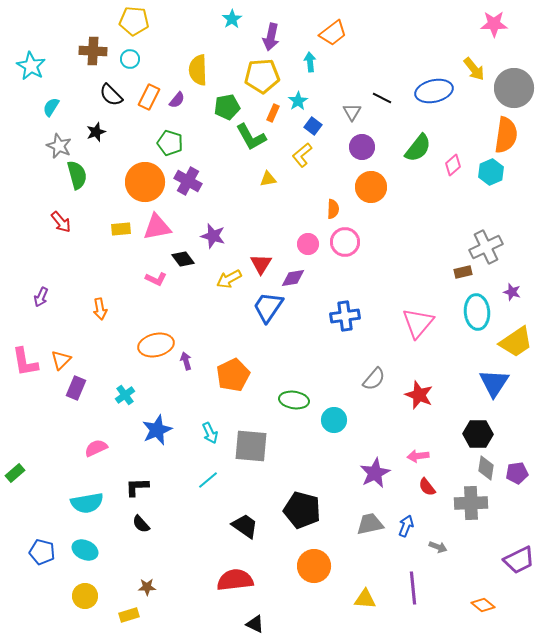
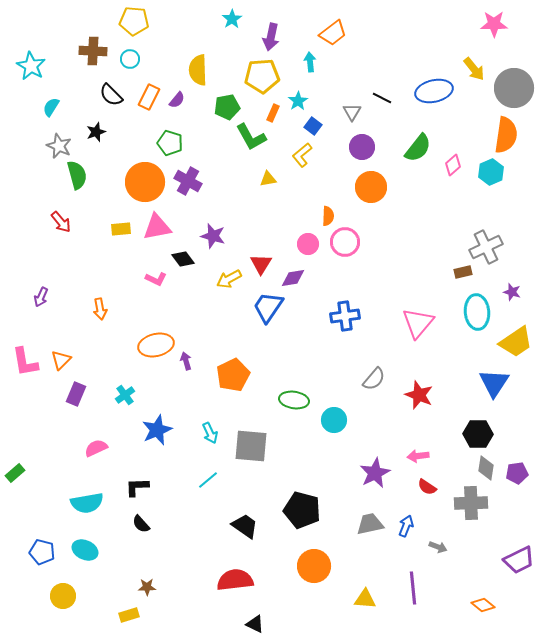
orange semicircle at (333, 209): moved 5 px left, 7 px down
purple rectangle at (76, 388): moved 6 px down
red semicircle at (427, 487): rotated 18 degrees counterclockwise
yellow circle at (85, 596): moved 22 px left
